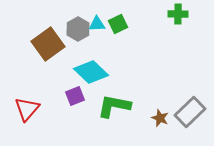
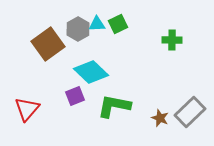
green cross: moved 6 px left, 26 px down
